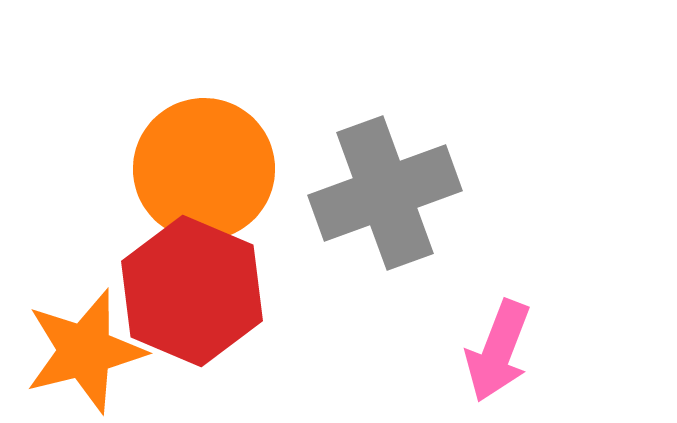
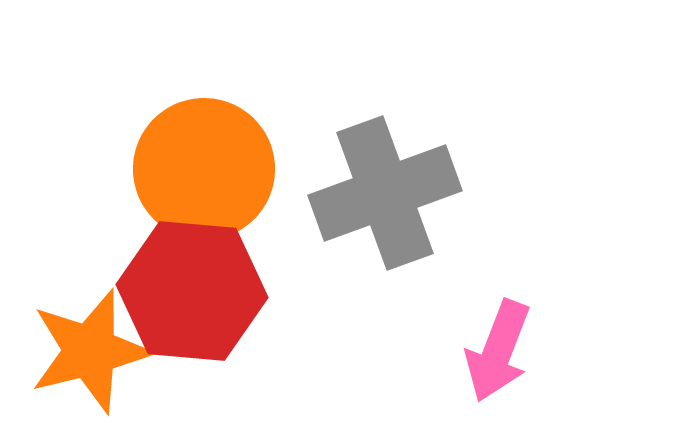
red hexagon: rotated 18 degrees counterclockwise
orange star: moved 5 px right
